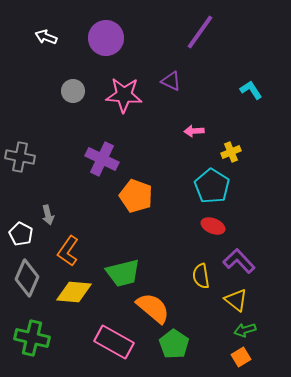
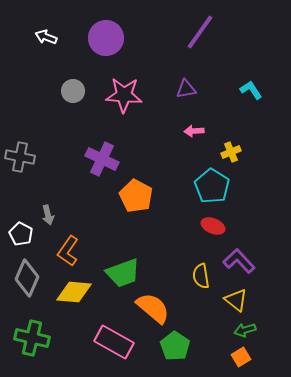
purple triangle: moved 15 px right, 8 px down; rotated 35 degrees counterclockwise
orange pentagon: rotated 8 degrees clockwise
green trapezoid: rotated 6 degrees counterclockwise
green pentagon: moved 1 px right, 2 px down
